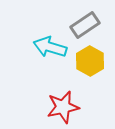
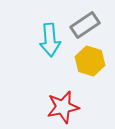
cyan arrow: moved 7 px up; rotated 112 degrees counterclockwise
yellow hexagon: rotated 12 degrees counterclockwise
